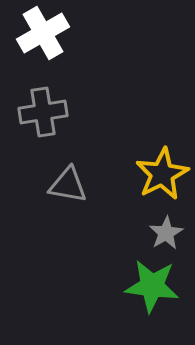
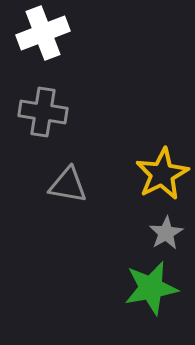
white cross: rotated 9 degrees clockwise
gray cross: rotated 18 degrees clockwise
green star: moved 1 px left, 2 px down; rotated 18 degrees counterclockwise
